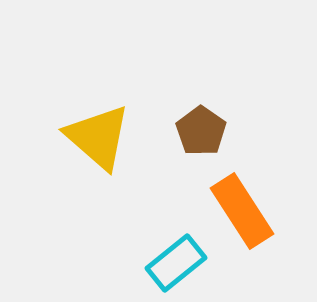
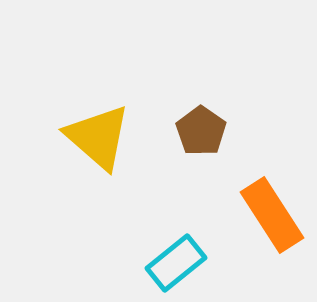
orange rectangle: moved 30 px right, 4 px down
